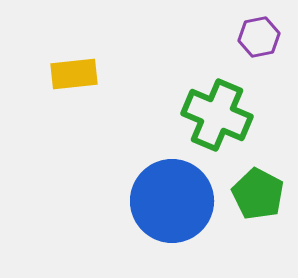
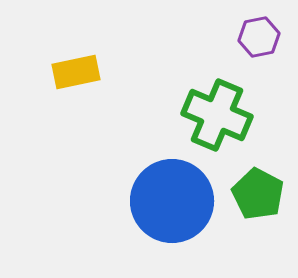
yellow rectangle: moved 2 px right, 2 px up; rotated 6 degrees counterclockwise
